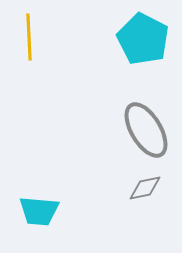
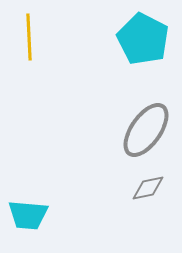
gray ellipse: rotated 66 degrees clockwise
gray diamond: moved 3 px right
cyan trapezoid: moved 11 px left, 4 px down
